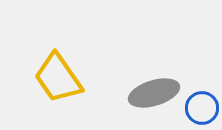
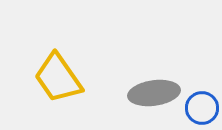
gray ellipse: rotated 9 degrees clockwise
